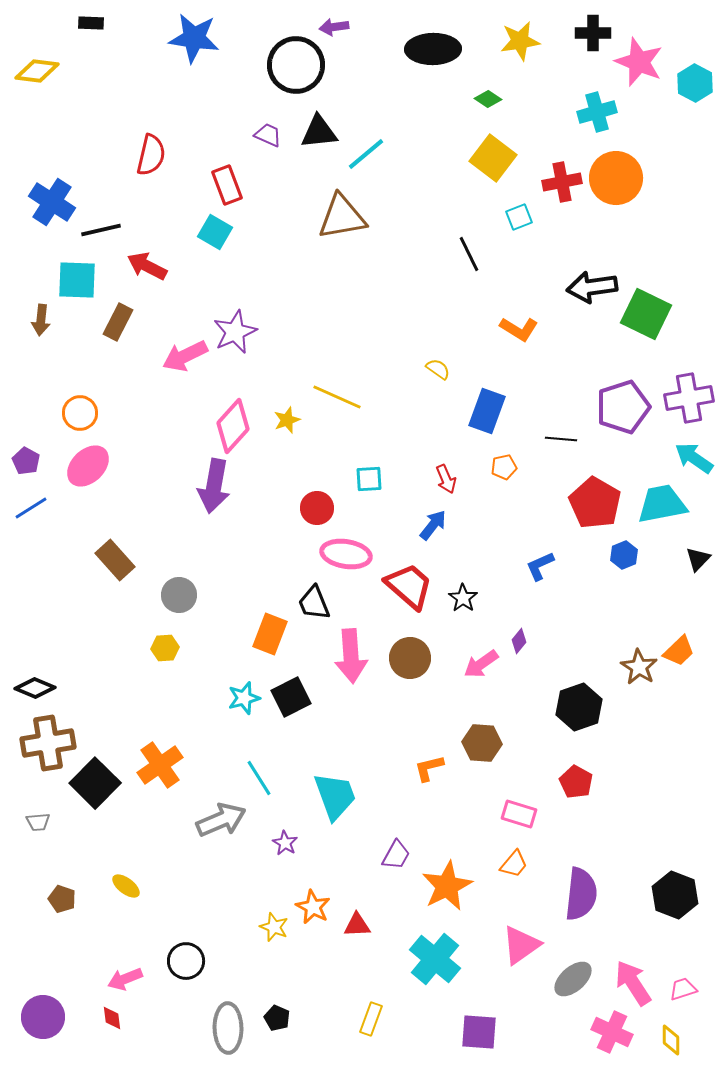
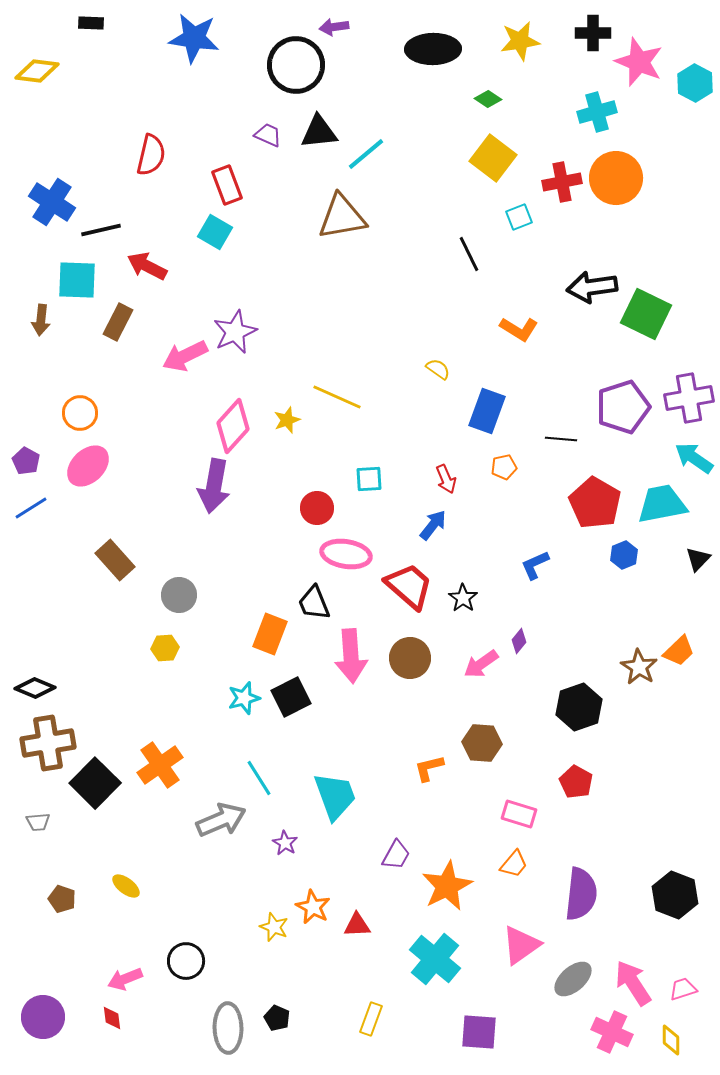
blue L-shape at (540, 566): moved 5 px left, 1 px up
